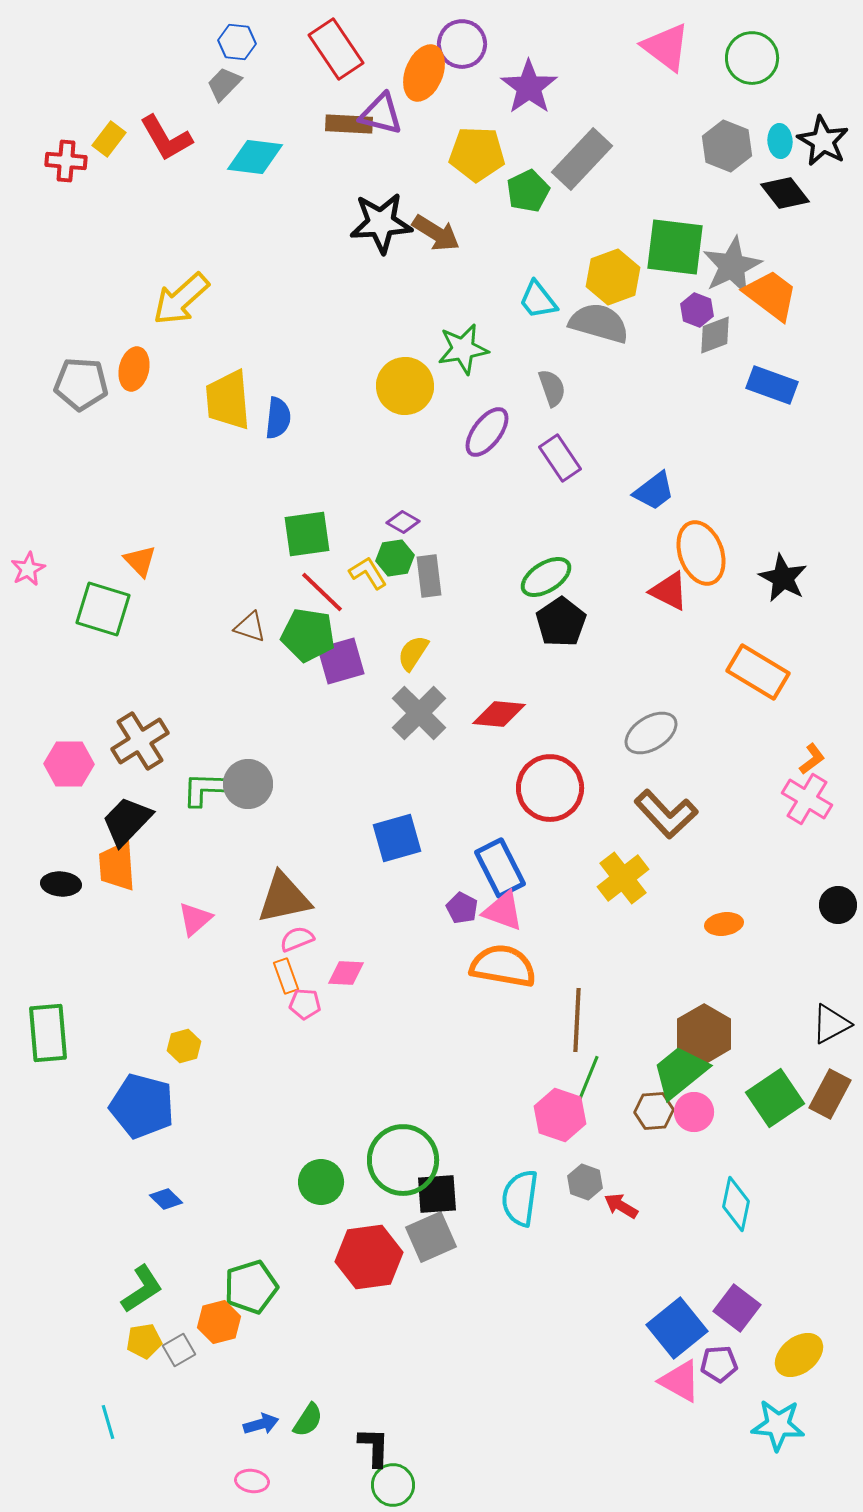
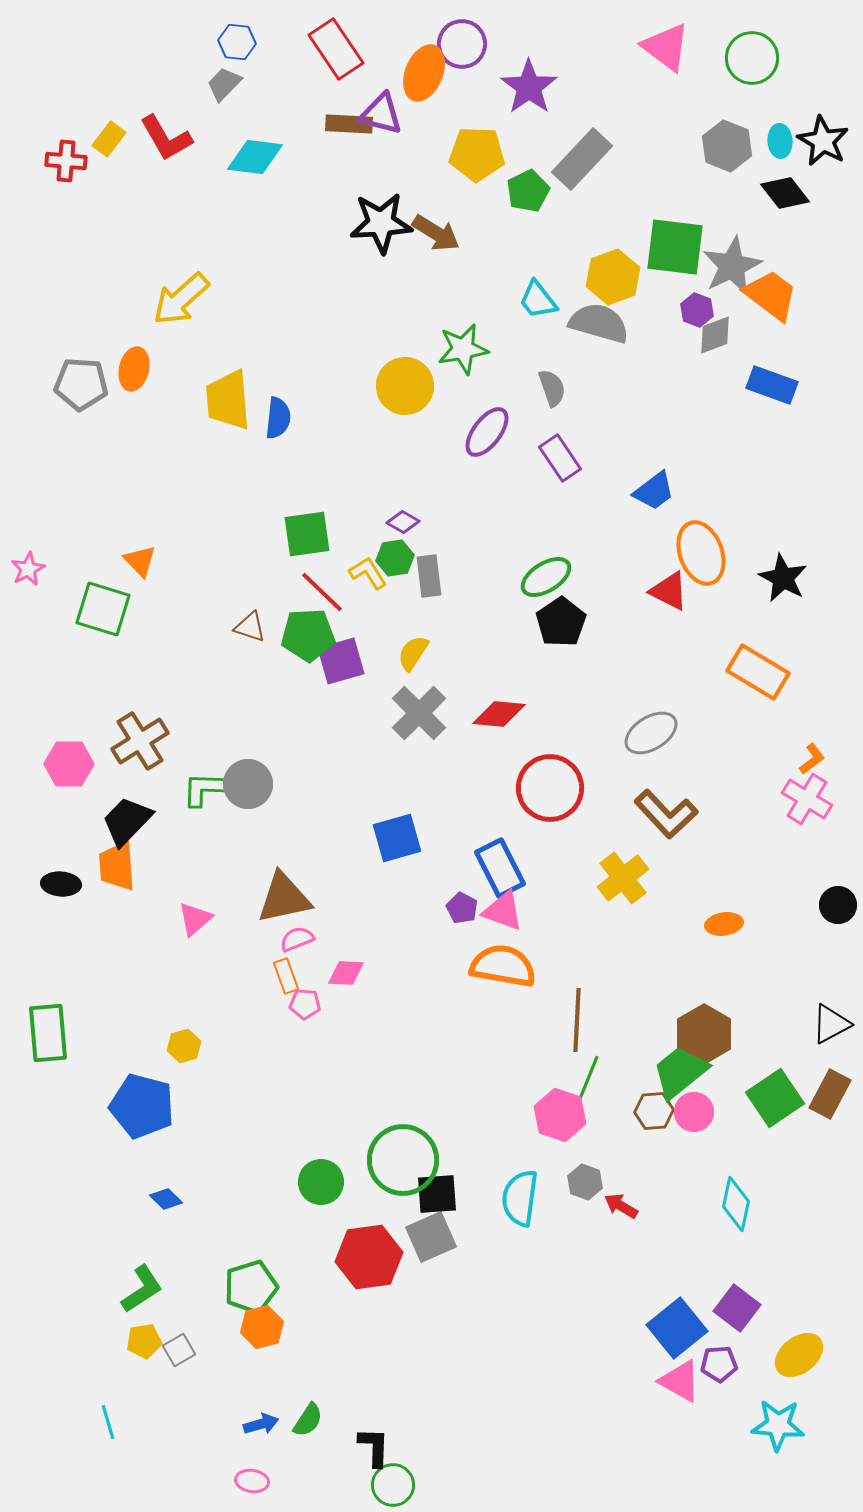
green pentagon at (308, 635): rotated 12 degrees counterclockwise
orange hexagon at (219, 1322): moved 43 px right, 5 px down
